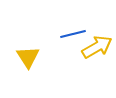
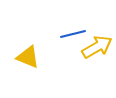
yellow triangle: rotated 35 degrees counterclockwise
